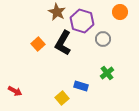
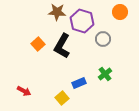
brown star: rotated 24 degrees counterclockwise
black L-shape: moved 1 px left, 3 px down
green cross: moved 2 px left, 1 px down
blue rectangle: moved 2 px left, 3 px up; rotated 40 degrees counterclockwise
red arrow: moved 9 px right
